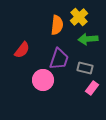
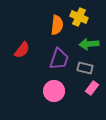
yellow cross: rotated 24 degrees counterclockwise
green arrow: moved 1 px right, 5 px down
pink circle: moved 11 px right, 11 px down
